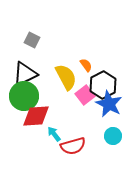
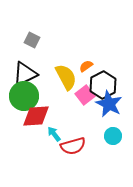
orange semicircle: moved 1 px down; rotated 88 degrees counterclockwise
